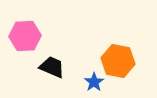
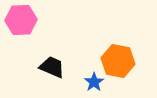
pink hexagon: moved 4 px left, 16 px up
